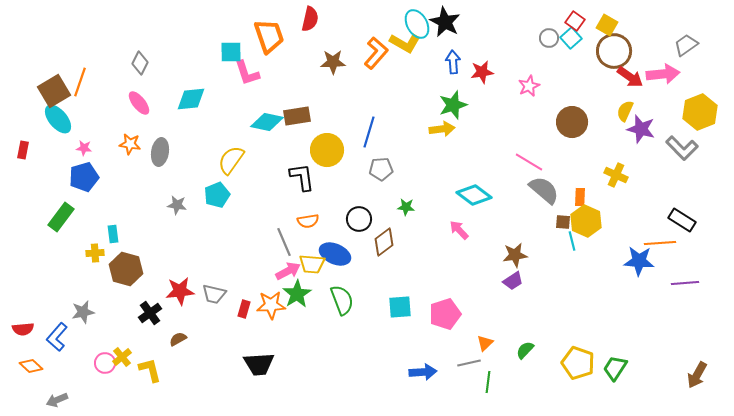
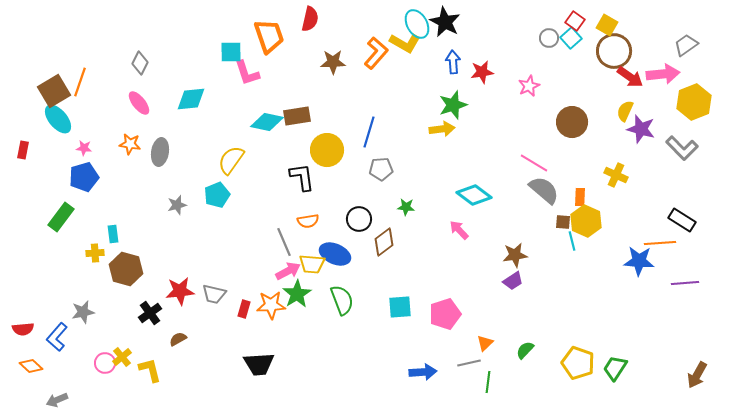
yellow hexagon at (700, 112): moved 6 px left, 10 px up
pink line at (529, 162): moved 5 px right, 1 px down
gray star at (177, 205): rotated 24 degrees counterclockwise
